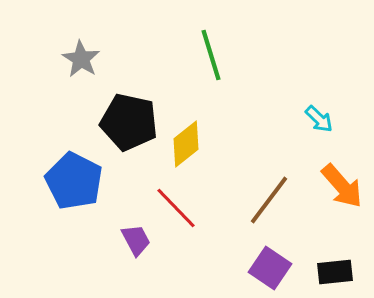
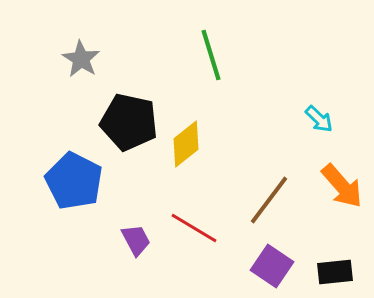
red line: moved 18 px right, 20 px down; rotated 15 degrees counterclockwise
purple square: moved 2 px right, 2 px up
